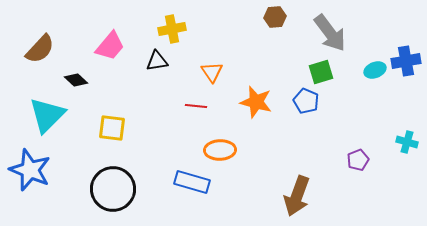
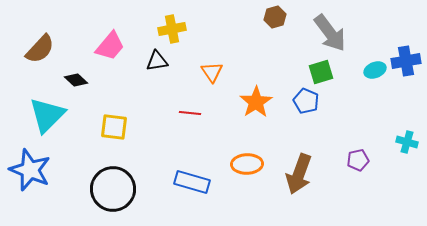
brown hexagon: rotated 10 degrees counterclockwise
orange star: rotated 24 degrees clockwise
red line: moved 6 px left, 7 px down
yellow square: moved 2 px right, 1 px up
orange ellipse: moved 27 px right, 14 px down
purple pentagon: rotated 10 degrees clockwise
brown arrow: moved 2 px right, 22 px up
